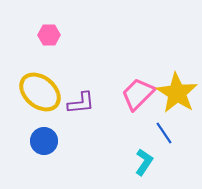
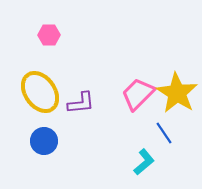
yellow ellipse: rotated 15 degrees clockwise
cyan L-shape: rotated 16 degrees clockwise
